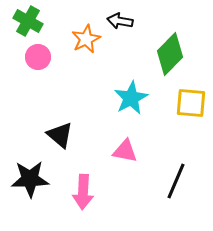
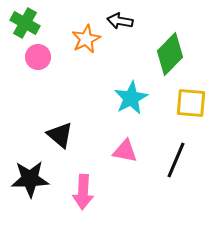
green cross: moved 3 px left, 2 px down
black line: moved 21 px up
